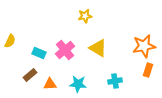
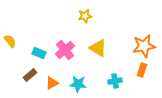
yellow semicircle: rotated 64 degrees counterclockwise
orange rectangle: moved 6 px left
orange triangle: moved 2 px right, 1 px up; rotated 24 degrees counterclockwise
